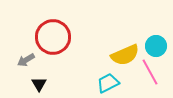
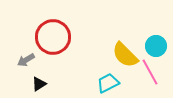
yellow semicircle: rotated 68 degrees clockwise
black triangle: rotated 28 degrees clockwise
